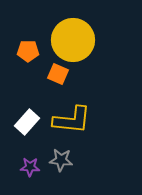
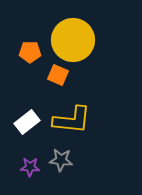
orange pentagon: moved 2 px right, 1 px down
orange square: moved 1 px down
white rectangle: rotated 10 degrees clockwise
